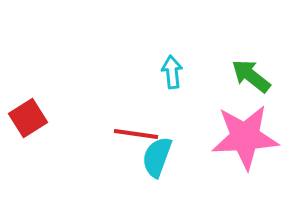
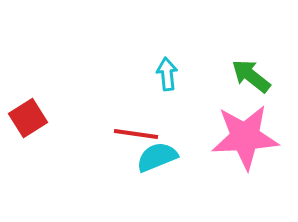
cyan arrow: moved 5 px left, 2 px down
cyan semicircle: rotated 48 degrees clockwise
